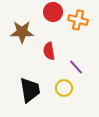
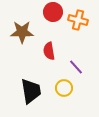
black trapezoid: moved 1 px right, 1 px down
